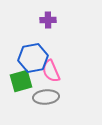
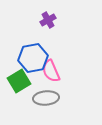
purple cross: rotated 28 degrees counterclockwise
green square: moved 2 px left; rotated 15 degrees counterclockwise
gray ellipse: moved 1 px down
